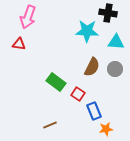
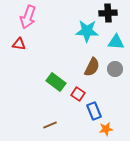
black cross: rotated 12 degrees counterclockwise
